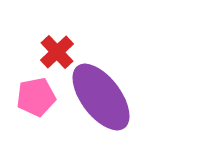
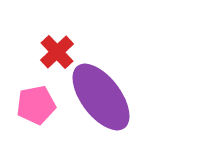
pink pentagon: moved 8 px down
